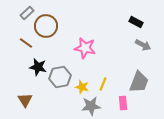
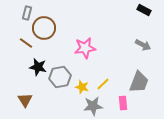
gray rectangle: rotated 32 degrees counterclockwise
black rectangle: moved 8 px right, 12 px up
brown circle: moved 2 px left, 2 px down
pink star: rotated 20 degrees counterclockwise
yellow line: rotated 24 degrees clockwise
gray star: moved 2 px right
